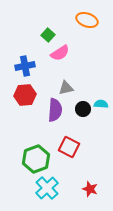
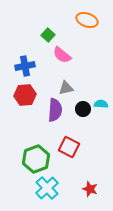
pink semicircle: moved 2 px right, 2 px down; rotated 72 degrees clockwise
